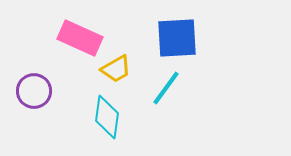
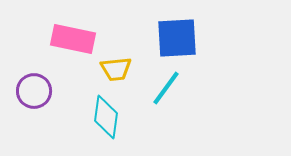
pink rectangle: moved 7 px left, 1 px down; rotated 12 degrees counterclockwise
yellow trapezoid: rotated 24 degrees clockwise
cyan diamond: moved 1 px left
